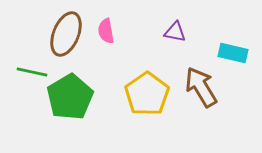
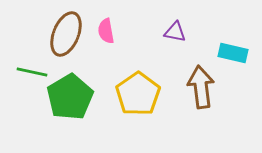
brown arrow: rotated 24 degrees clockwise
yellow pentagon: moved 9 px left
